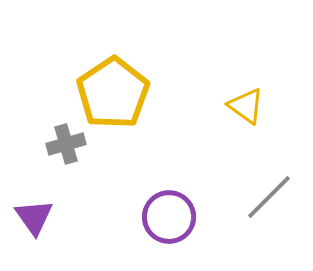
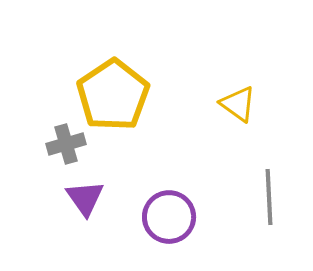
yellow pentagon: moved 2 px down
yellow triangle: moved 8 px left, 2 px up
gray line: rotated 48 degrees counterclockwise
purple triangle: moved 51 px right, 19 px up
